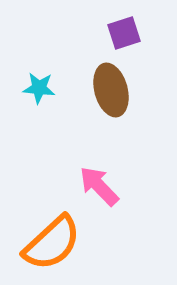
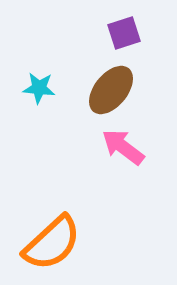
brown ellipse: rotated 54 degrees clockwise
pink arrow: moved 24 px right, 39 px up; rotated 9 degrees counterclockwise
